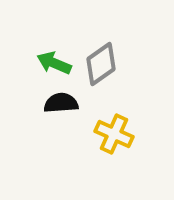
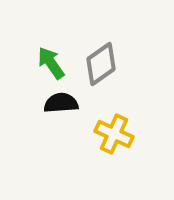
green arrow: moved 3 px left; rotated 32 degrees clockwise
